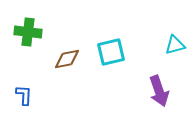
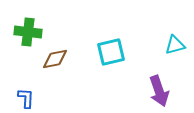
brown diamond: moved 12 px left
blue L-shape: moved 2 px right, 3 px down
